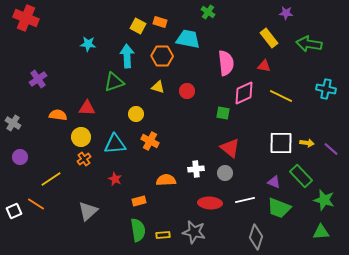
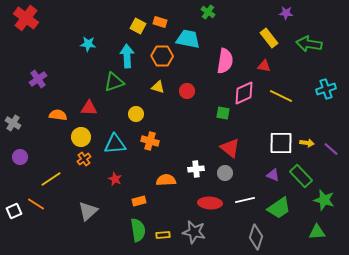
red cross at (26, 18): rotated 15 degrees clockwise
pink semicircle at (226, 63): moved 1 px left, 2 px up; rotated 15 degrees clockwise
cyan cross at (326, 89): rotated 30 degrees counterclockwise
red triangle at (87, 108): moved 2 px right
orange cross at (150, 141): rotated 12 degrees counterclockwise
purple triangle at (274, 182): moved 1 px left, 7 px up
green trapezoid at (279, 208): rotated 55 degrees counterclockwise
green triangle at (321, 232): moved 4 px left
